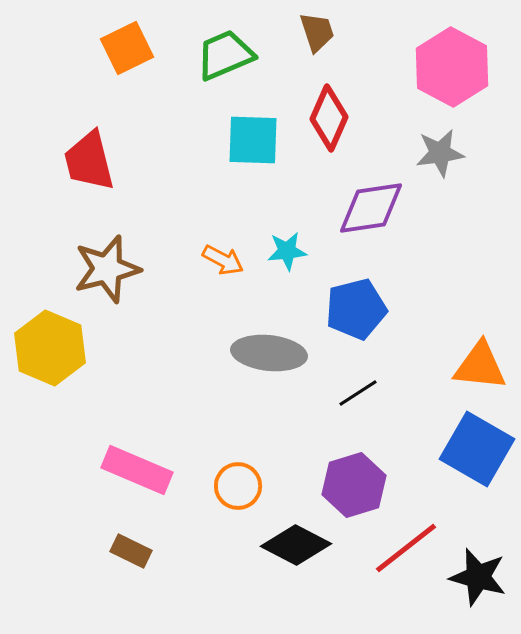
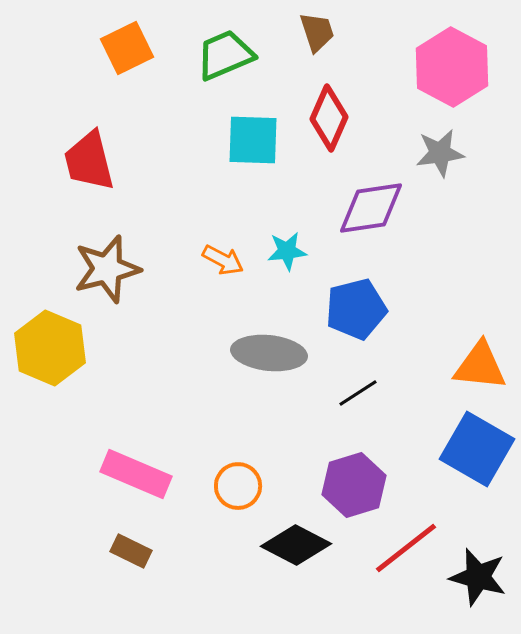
pink rectangle: moved 1 px left, 4 px down
